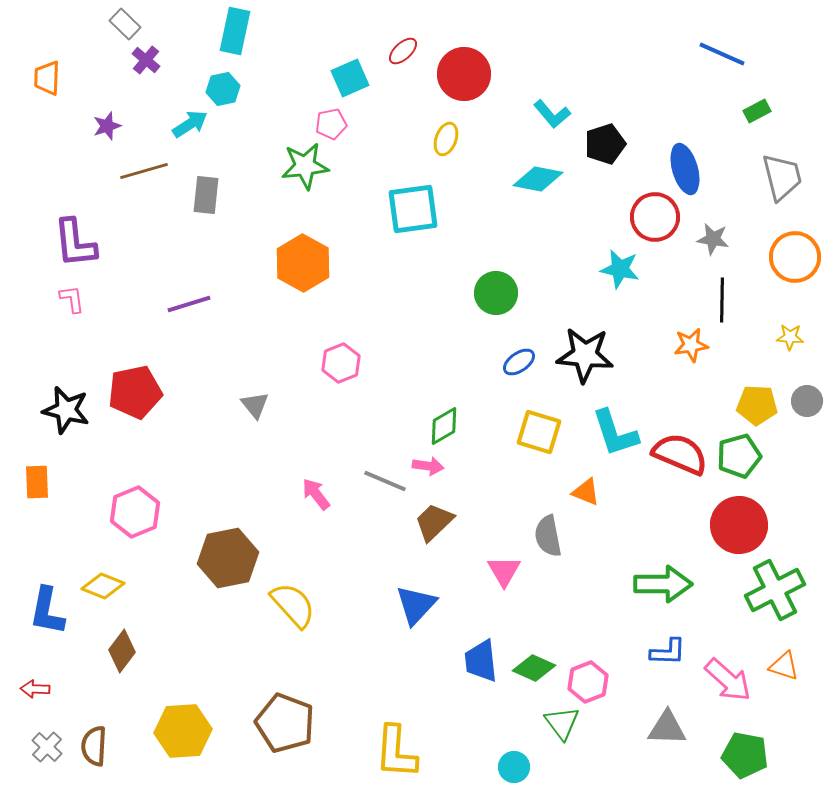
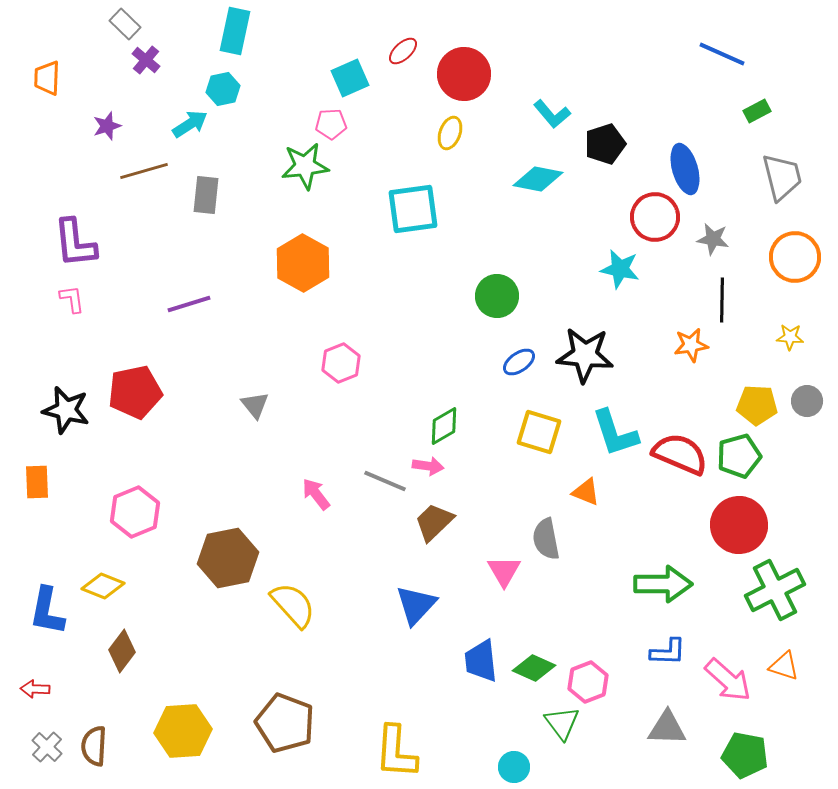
pink pentagon at (331, 124): rotated 8 degrees clockwise
yellow ellipse at (446, 139): moved 4 px right, 6 px up
green circle at (496, 293): moved 1 px right, 3 px down
gray semicircle at (548, 536): moved 2 px left, 3 px down
